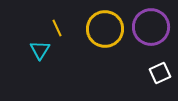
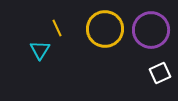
purple circle: moved 3 px down
